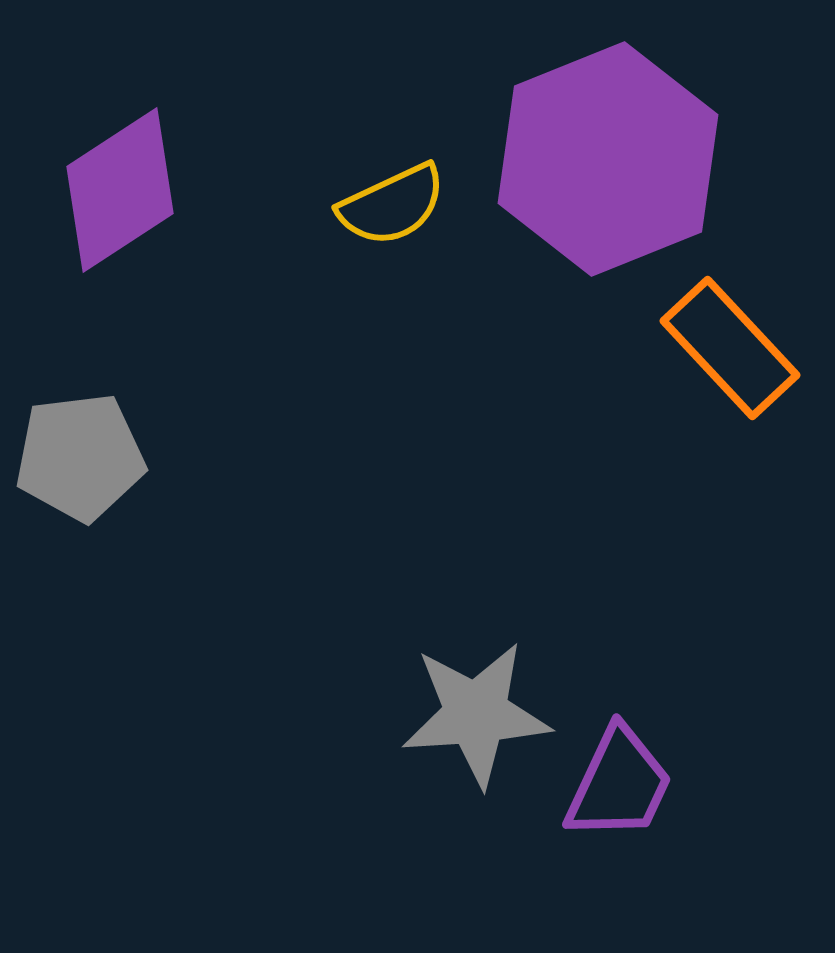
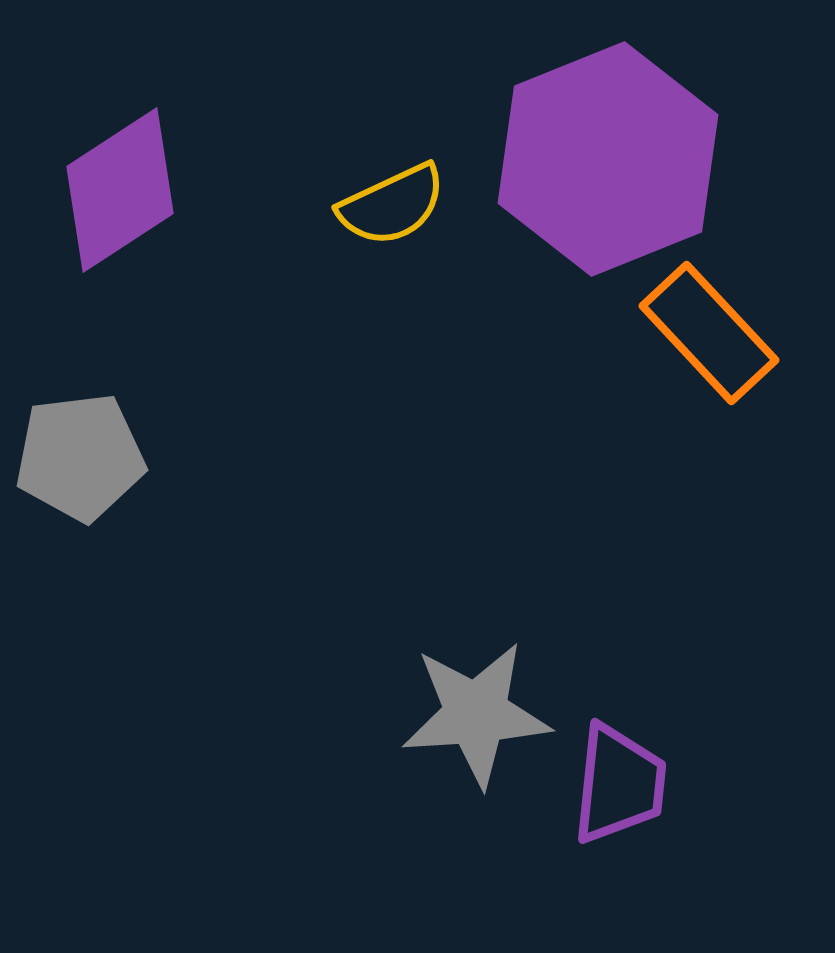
orange rectangle: moved 21 px left, 15 px up
purple trapezoid: rotated 19 degrees counterclockwise
